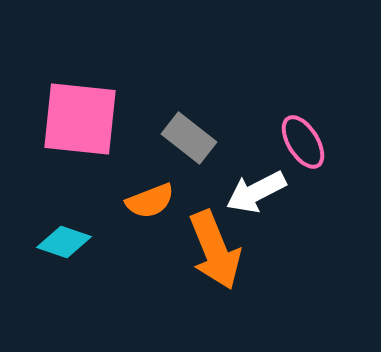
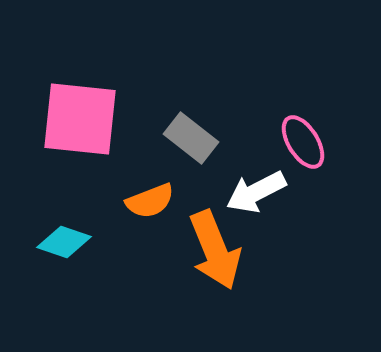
gray rectangle: moved 2 px right
